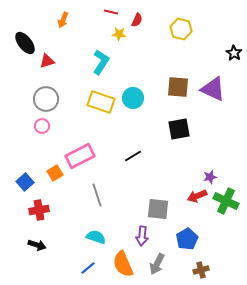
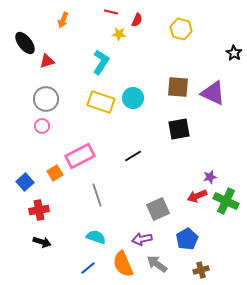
purple triangle: moved 4 px down
gray square: rotated 30 degrees counterclockwise
purple arrow: moved 3 px down; rotated 72 degrees clockwise
black arrow: moved 5 px right, 3 px up
gray arrow: rotated 100 degrees clockwise
